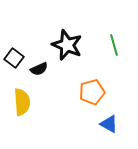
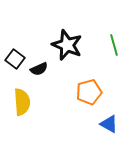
black square: moved 1 px right, 1 px down
orange pentagon: moved 3 px left
